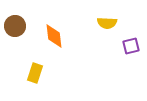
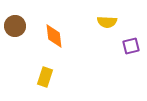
yellow semicircle: moved 1 px up
yellow rectangle: moved 10 px right, 4 px down
